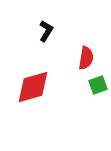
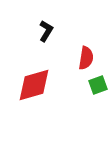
red diamond: moved 1 px right, 2 px up
